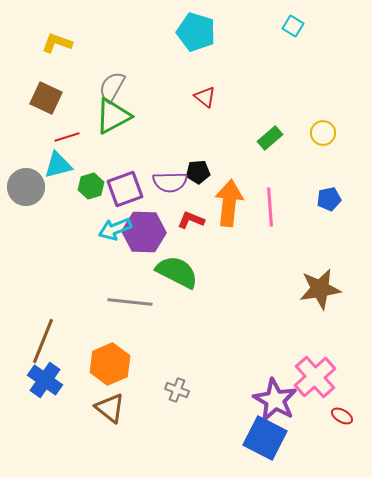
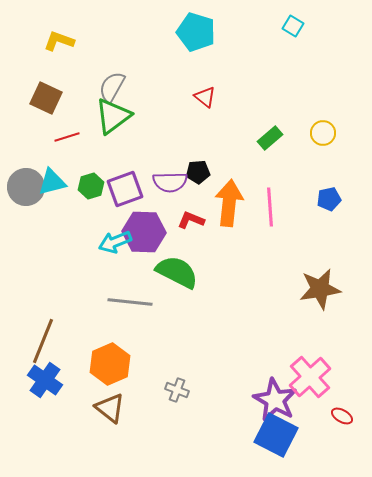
yellow L-shape: moved 2 px right, 2 px up
green triangle: rotated 9 degrees counterclockwise
cyan triangle: moved 6 px left, 17 px down
cyan arrow: moved 13 px down
pink cross: moved 5 px left
blue square: moved 11 px right, 3 px up
